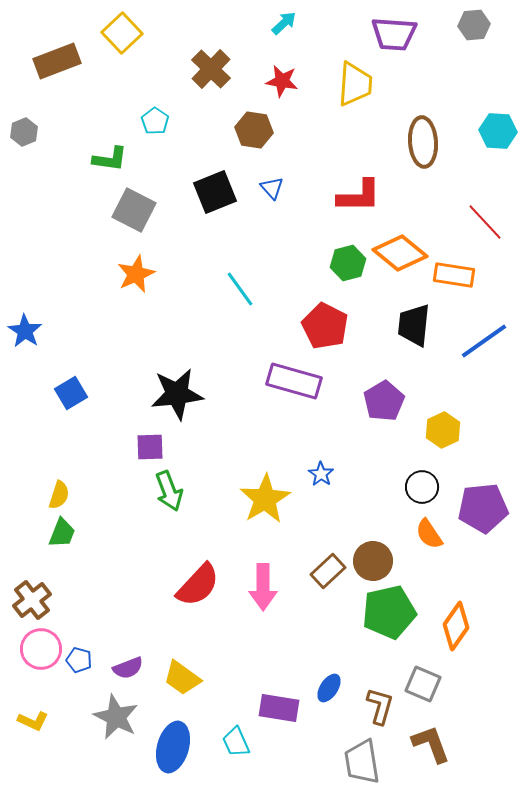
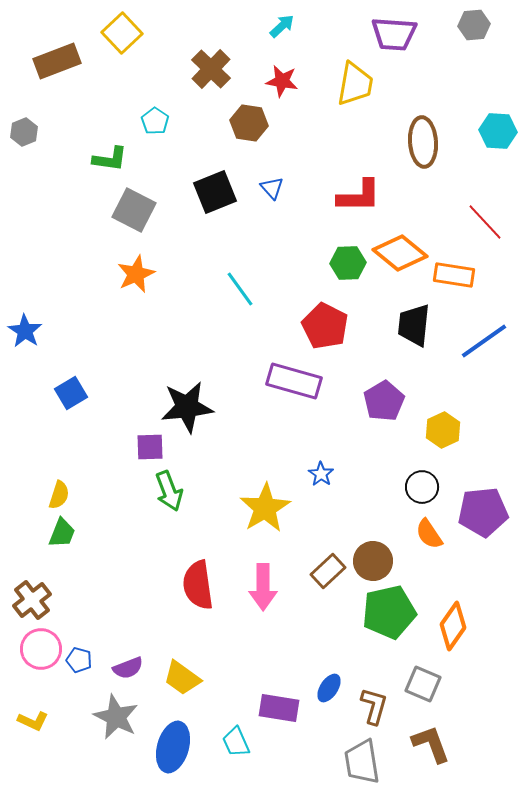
cyan arrow at (284, 23): moved 2 px left, 3 px down
yellow trapezoid at (355, 84): rotated 6 degrees clockwise
brown hexagon at (254, 130): moved 5 px left, 7 px up
green hexagon at (348, 263): rotated 12 degrees clockwise
black star at (177, 394): moved 10 px right, 13 px down
yellow star at (265, 499): moved 9 px down
purple pentagon at (483, 508): moved 4 px down
red semicircle at (198, 585): rotated 129 degrees clockwise
orange diamond at (456, 626): moved 3 px left
brown L-shape at (380, 706): moved 6 px left
